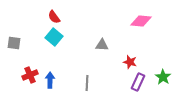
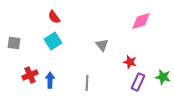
pink diamond: rotated 20 degrees counterclockwise
cyan square: moved 1 px left, 4 px down; rotated 18 degrees clockwise
gray triangle: rotated 48 degrees clockwise
green star: rotated 21 degrees counterclockwise
